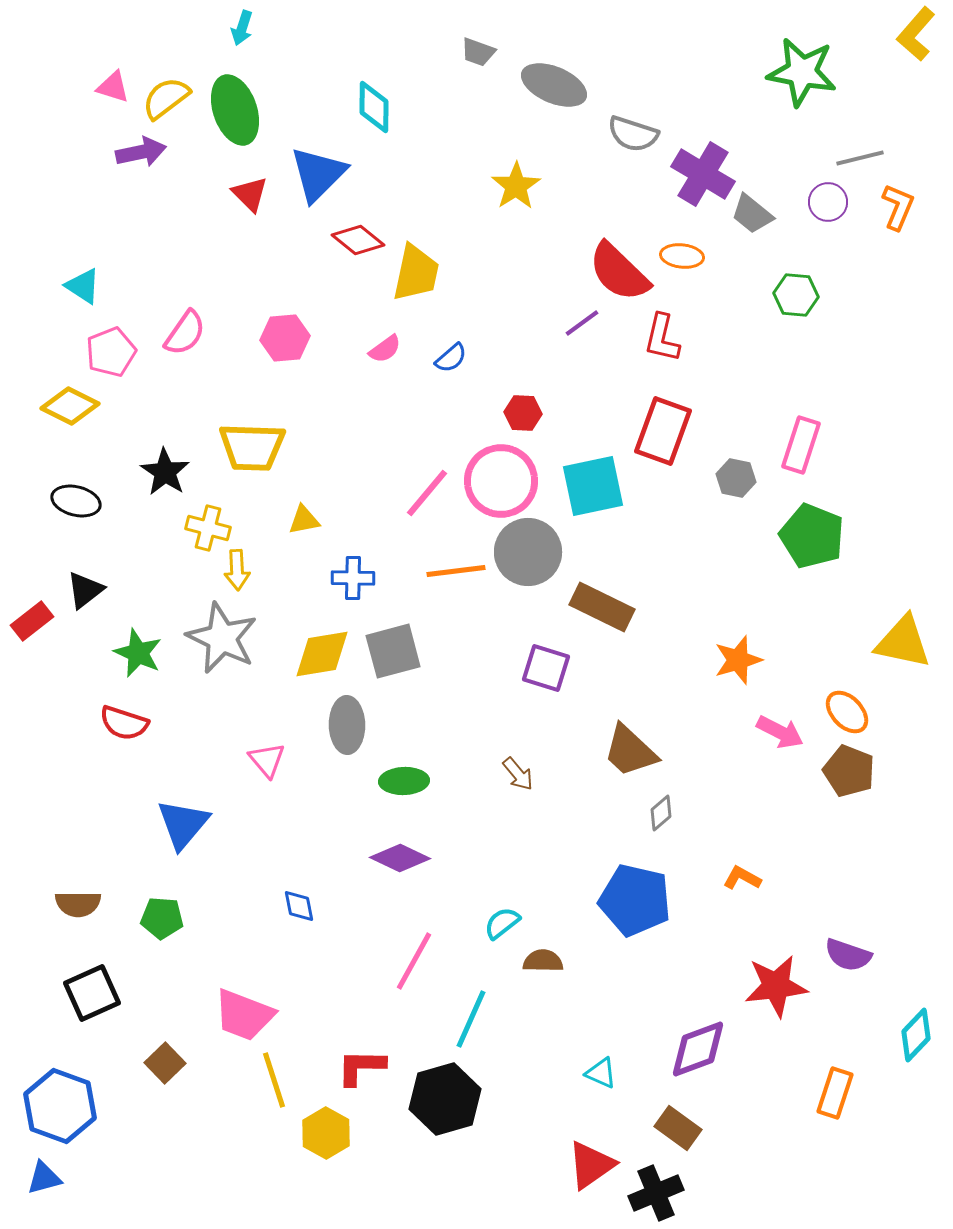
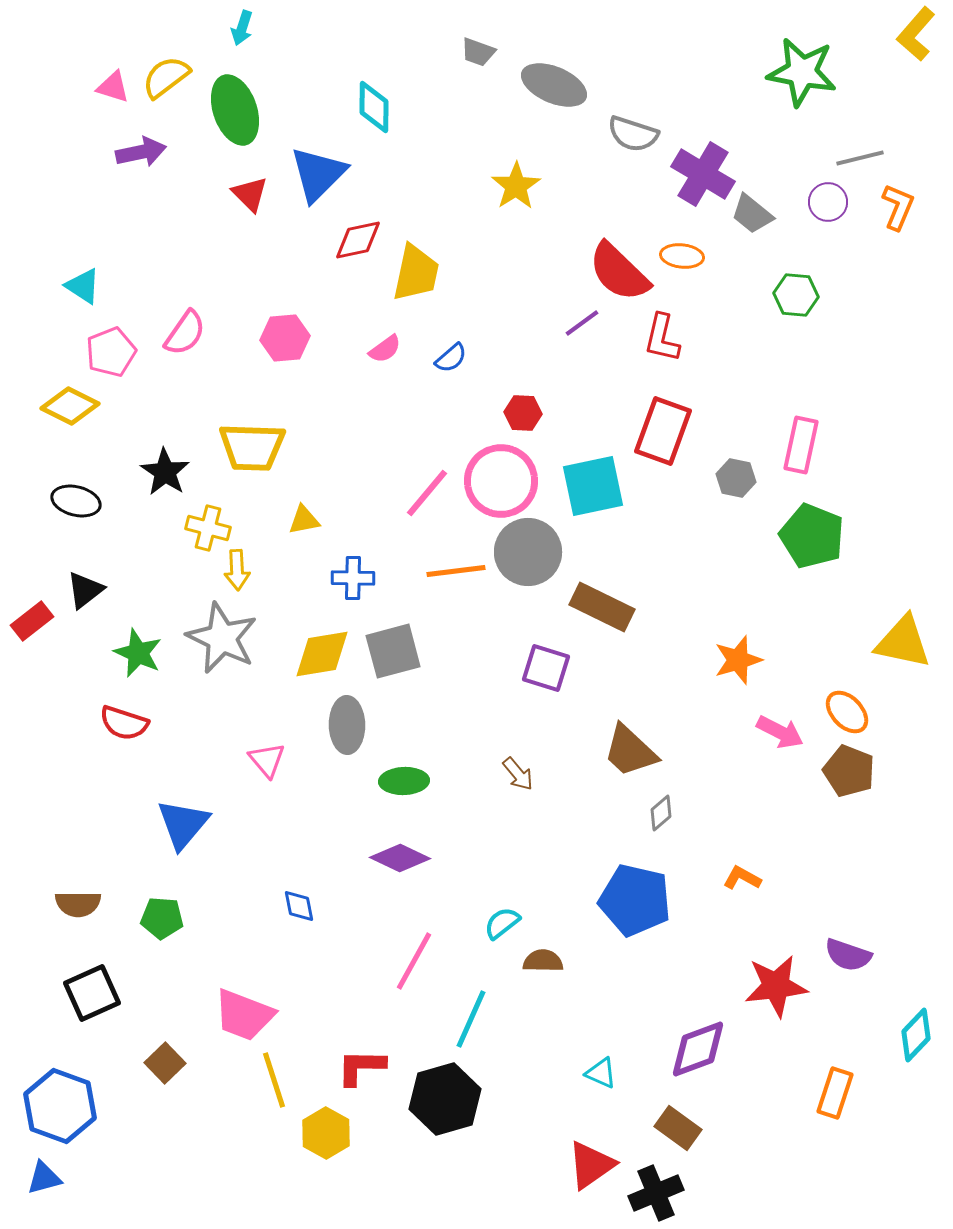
yellow semicircle at (166, 98): moved 21 px up
red diamond at (358, 240): rotated 51 degrees counterclockwise
pink rectangle at (801, 445): rotated 6 degrees counterclockwise
